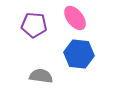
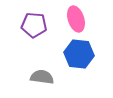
pink ellipse: moved 1 px right, 1 px down; rotated 20 degrees clockwise
gray semicircle: moved 1 px right, 1 px down
